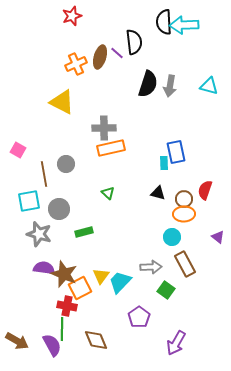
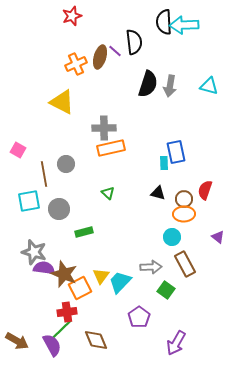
purple line at (117, 53): moved 2 px left, 2 px up
gray star at (39, 234): moved 5 px left, 18 px down
red cross at (67, 306): moved 6 px down; rotated 18 degrees counterclockwise
green line at (62, 329): rotated 45 degrees clockwise
